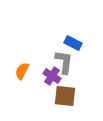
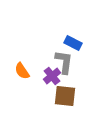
orange semicircle: rotated 60 degrees counterclockwise
purple cross: rotated 18 degrees clockwise
